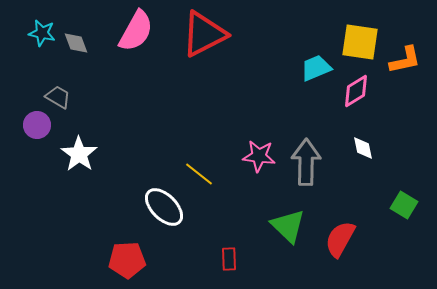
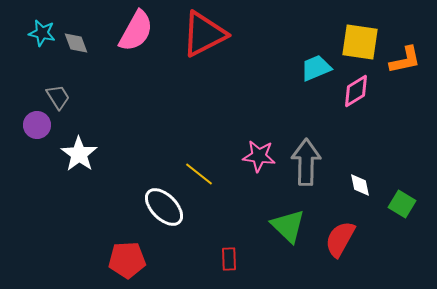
gray trapezoid: rotated 28 degrees clockwise
white diamond: moved 3 px left, 37 px down
green square: moved 2 px left, 1 px up
